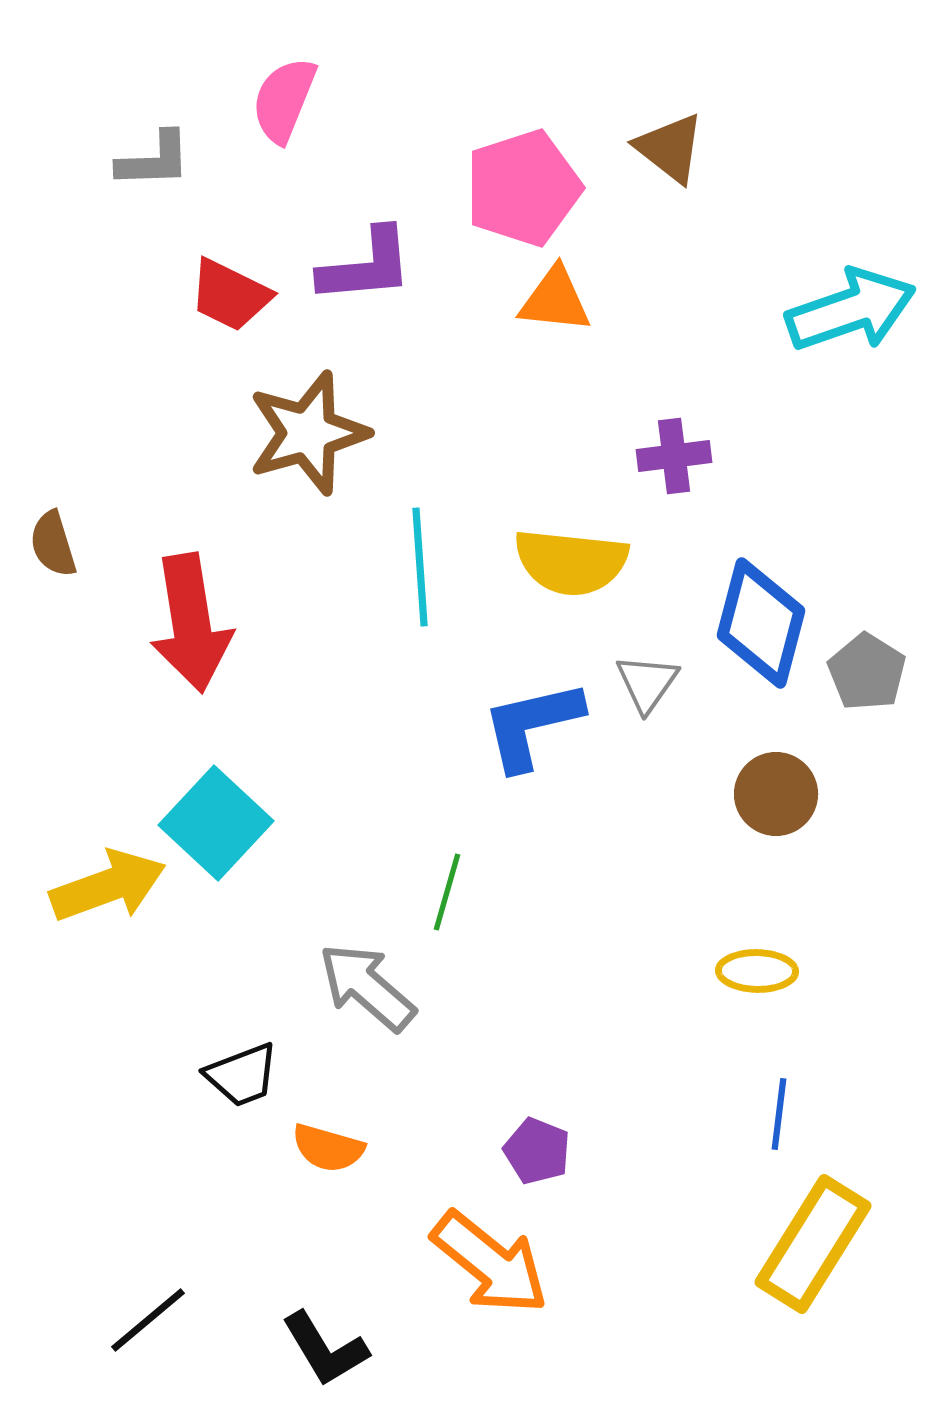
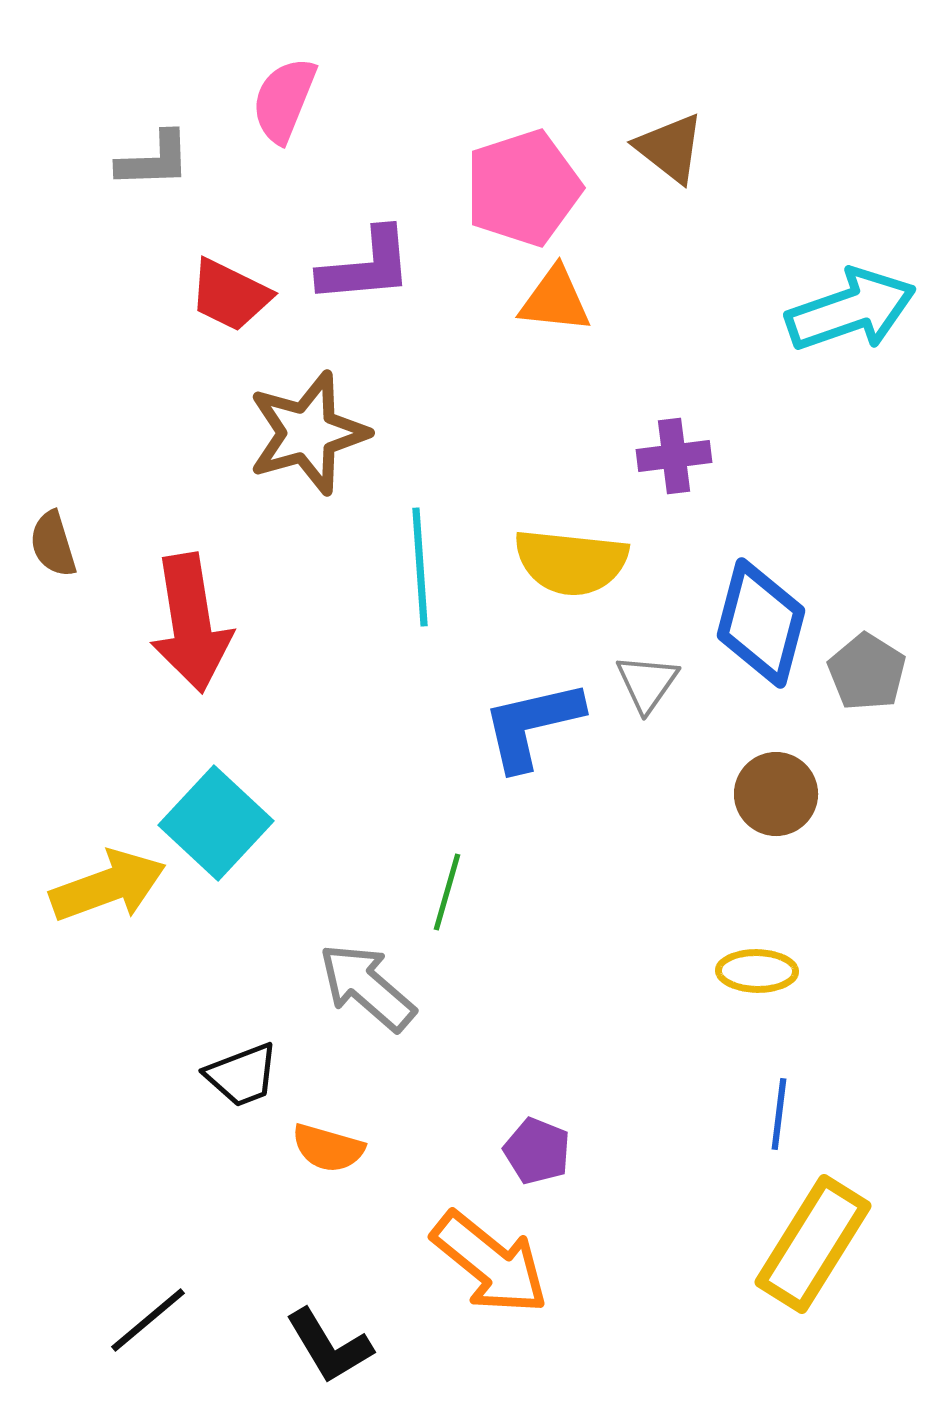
black L-shape: moved 4 px right, 3 px up
